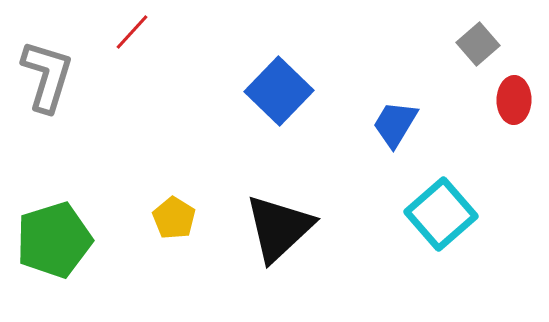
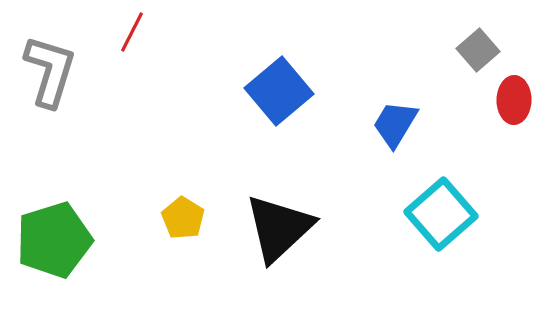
red line: rotated 15 degrees counterclockwise
gray square: moved 6 px down
gray L-shape: moved 3 px right, 5 px up
blue square: rotated 6 degrees clockwise
yellow pentagon: moved 9 px right
